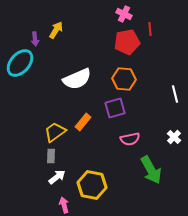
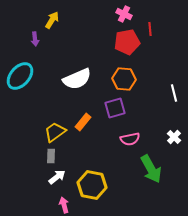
yellow arrow: moved 4 px left, 10 px up
cyan ellipse: moved 13 px down
white line: moved 1 px left, 1 px up
green arrow: moved 1 px up
